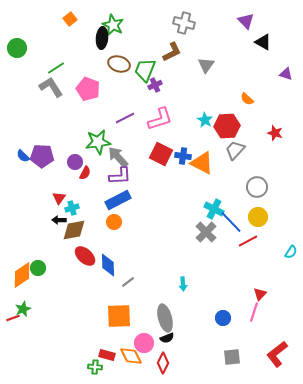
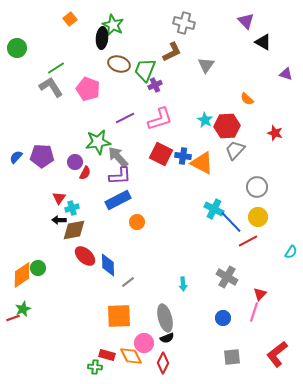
blue semicircle at (23, 156): moved 7 px left, 1 px down; rotated 88 degrees clockwise
orange circle at (114, 222): moved 23 px right
gray cross at (206, 232): moved 21 px right, 45 px down; rotated 15 degrees counterclockwise
